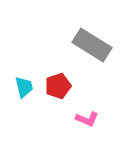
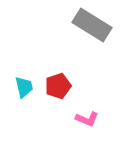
gray rectangle: moved 20 px up
